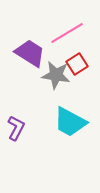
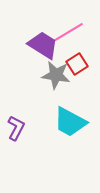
purple trapezoid: moved 13 px right, 8 px up
